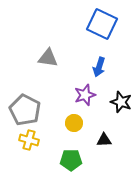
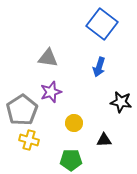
blue square: rotated 12 degrees clockwise
purple star: moved 34 px left, 3 px up
black star: rotated 10 degrees counterclockwise
gray pentagon: moved 3 px left; rotated 12 degrees clockwise
